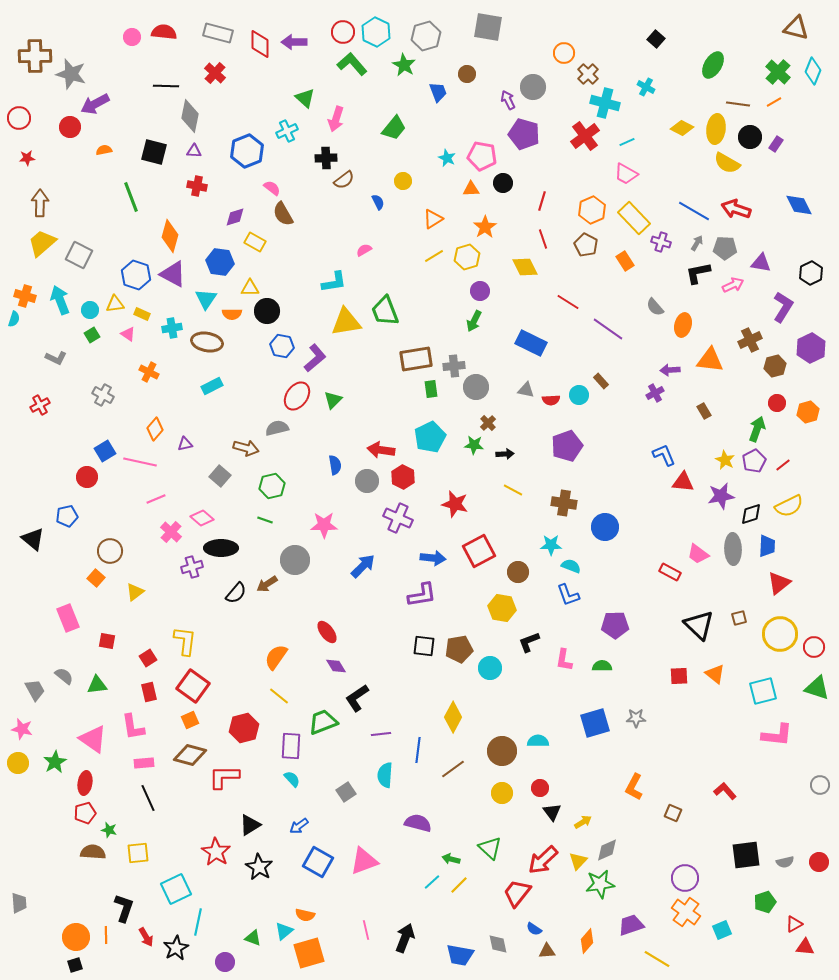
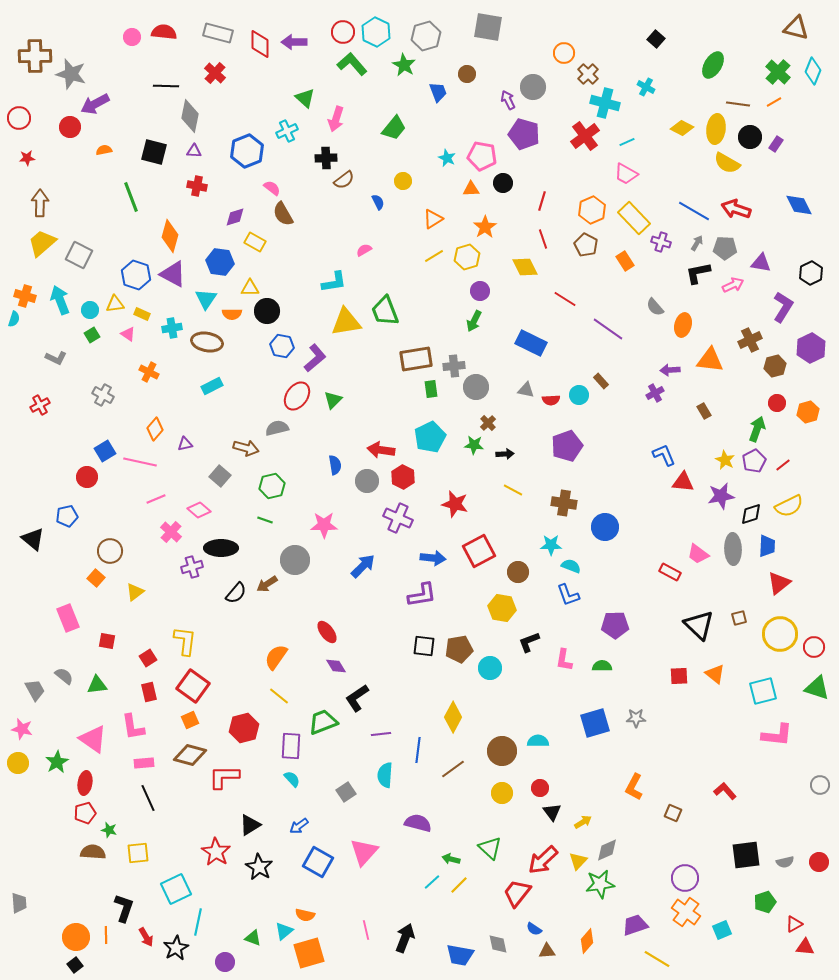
red line at (568, 302): moved 3 px left, 3 px up
pink diamond at (202, 518): moved 3 px left, 8 px up
green star at (55, 762): moved 2 px right
pink triangle at (364, 861): moved 9 px up; rotated 28 degrees counterclockwise
purple trapezoid at (631, 925): moved 4 px right
black square at (75, 965): rotated 21 degrees counterclockwise
